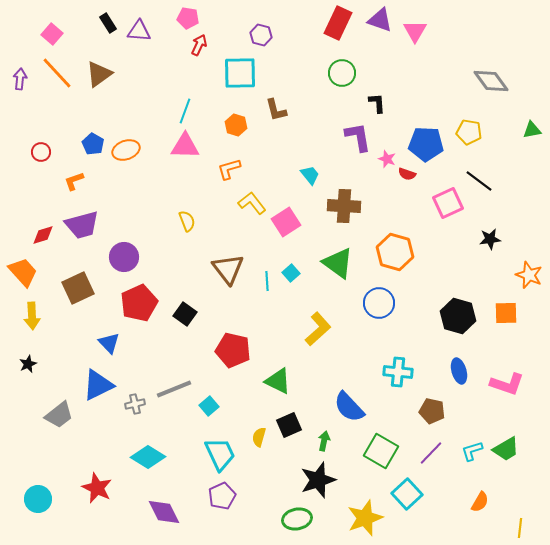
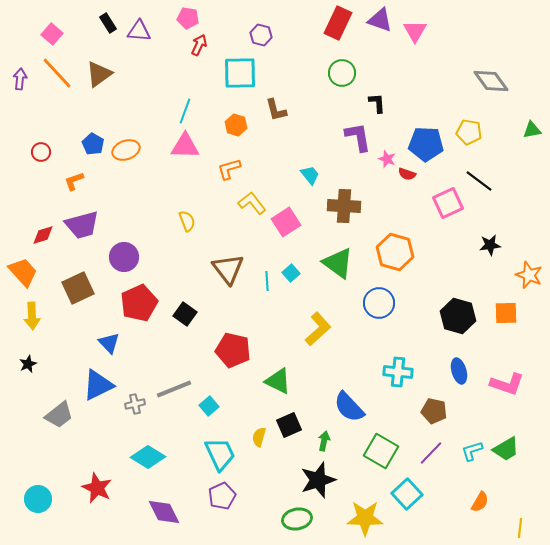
black star at (490, 239): moved 6 px down
brown pentagon at (432, 411): moved 2 px right
yellow star at (365, 518): rotated 21 degrees clockwise
